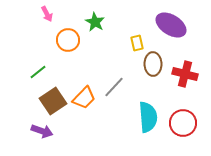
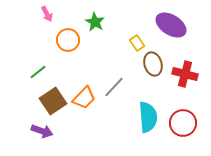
yellow rectangle: rotated 21 degrees counterclockwise
brown ellipse: rotated 15 degrees counterclockwise
